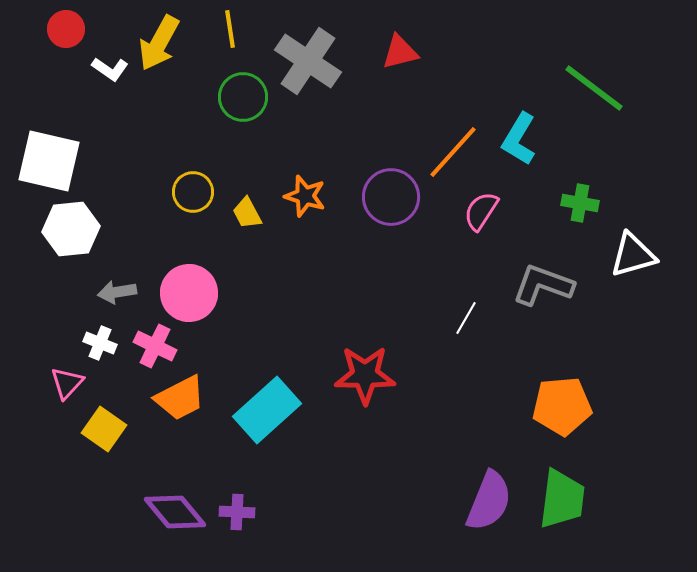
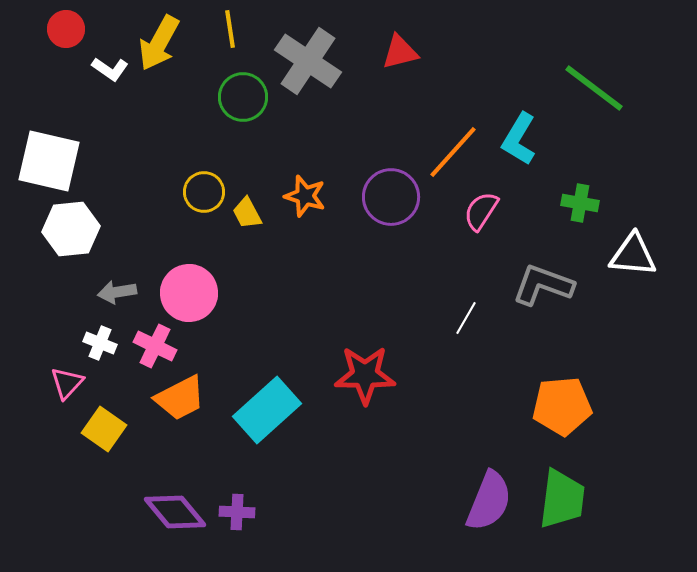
yellow circle: moved 11 px right
white triangle: rotated 21 degrees clockwise
